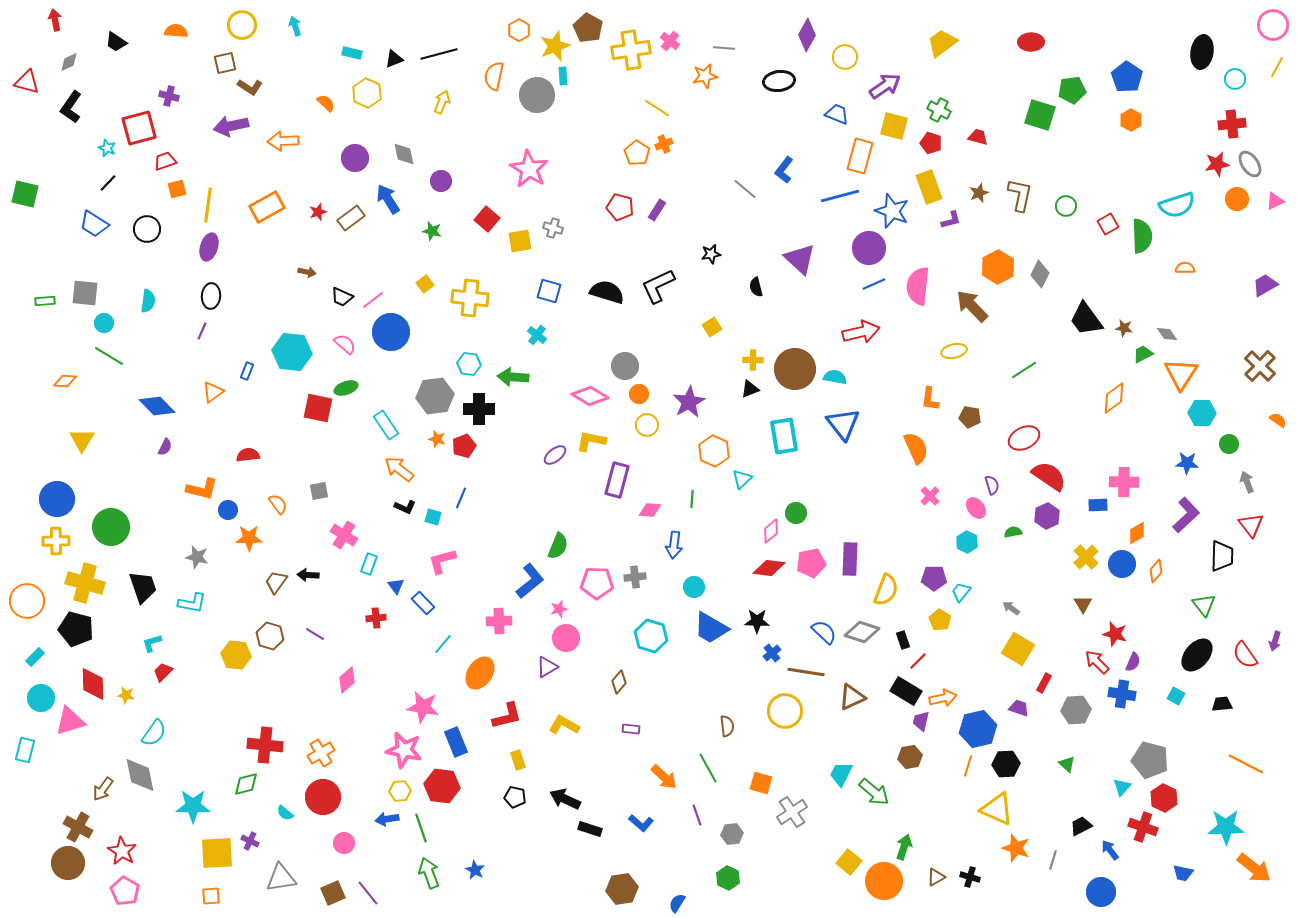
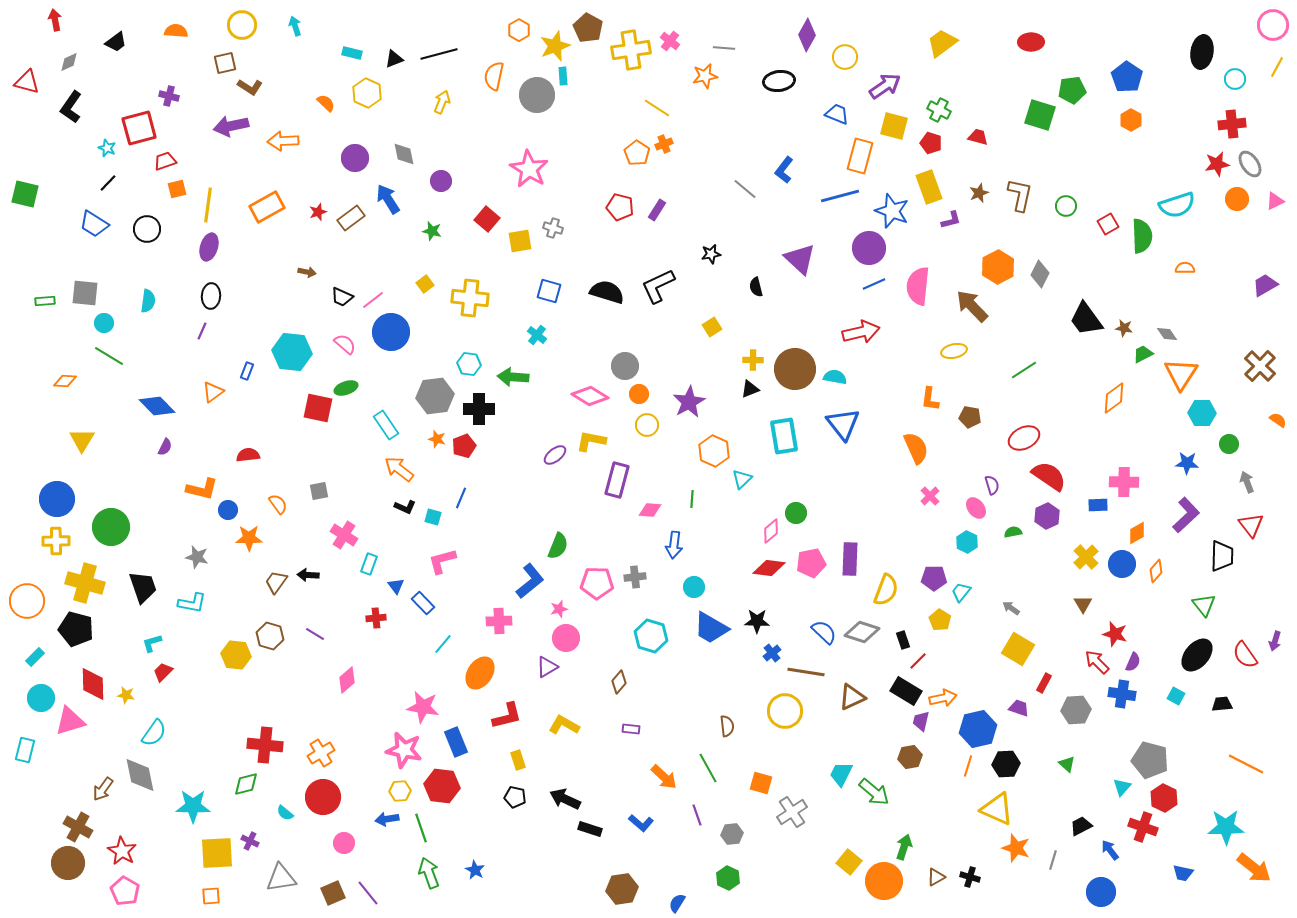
black trapezoid at (116, 42): rotated 70 degrees counterclockwise
